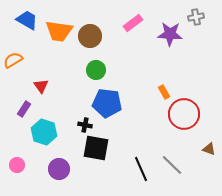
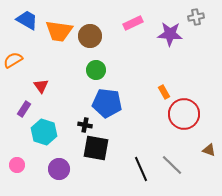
pink rectangle: rotated 12 degrees clockwise
brown triangle: moved 1 px down
